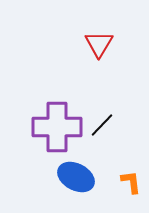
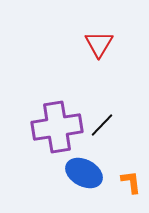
purple cross: rotated 9 degrees counterclockwise
blue ellipse: moved 8 px right, 4 px up
